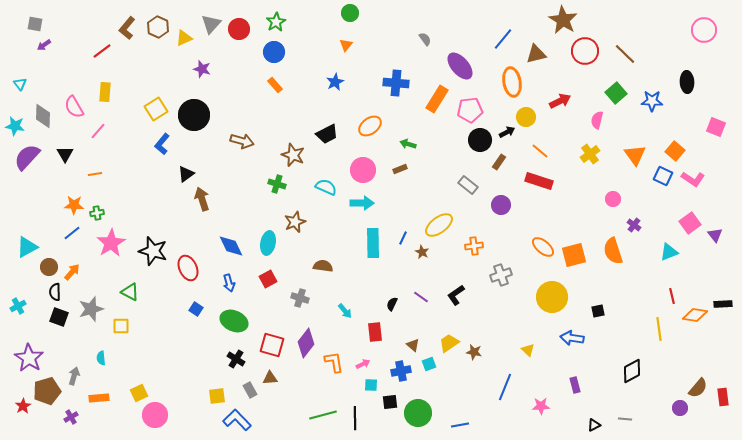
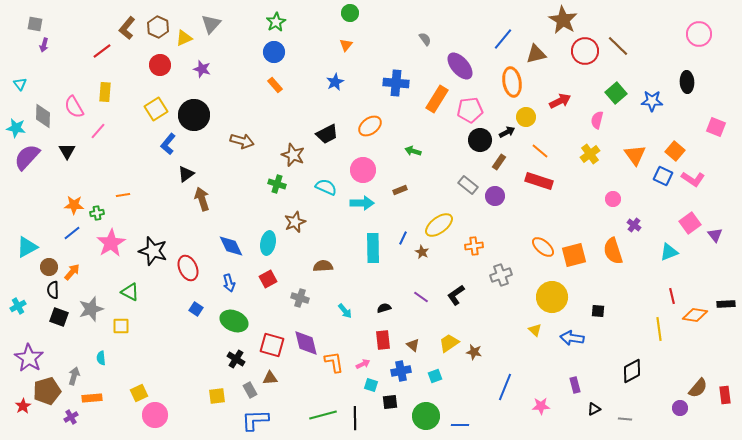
red circle at (239, 29): moved 79 px left, 36 px down
pink circle at (704, 30): moved 5 px left, 4 px down
purple arrow at (44, 45): rotated 40 degrees counterclockwise
brown line at (625, 54): moved 7 px left, 8 px up
cyan star at (15, 126): moved 1 px right, 2 px down
blue L-shape at (162, 144): moved 6 px right
green arrow at (408, 144): moved 5 px right, 7 px down
black triangle at (65, 154): moved 2 px right, 3 px up
brown rectangle at (400, 169): moved 21 px down
orange line at (95, 174): moved 28 px right, 21 px down
purple circle at (501, 205): moved 6 px left, 9 px up
cyan rectangle at (373, 243): moved 5 px down
brown semicircle at (323, 266): rotated 12 degrees counterclockwise
black semicircle at (55, 292): moved 2 px left, 2 px up
black semicircle at (392, 304): moved 8 px left, 4 px down; rotated 48 degrees clockwise
black rectangle at (723, 304): moved 3 px right
black square at (598, 311): rotated 16 degrees clockwise
red rectangle at (375, 332): moved 8 px right, 8 px down
purple diamond at (306, 343): rotated 52 degrees counterclockwise
yellow triangle at (528, 350): moved 7 px right, 20 px up
cyan square at (429, 364): moved 6 px right, 12 px down
cyan square at (371, 385): rotated 16 degrees clockwise
red rectangle at (723, 397): moved 2 px right, 2 px up
orange rectangle at (99, 398): moved 7 px left
green circle at (418, 413): moved 8 px right, 3 px down
blue L-shape at (237, 420): moved 18 px right; rotated 48 degrees counterclockwise
blue line at (460, 425): rotated 12 degrees clockwise
black triangle at (594, 425): moved 16 px up
